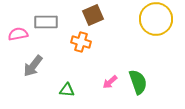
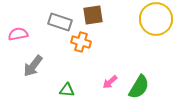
brown square: rotated 15 degrees clockwise
gray rectangle: moved 14 px right; rotated 20 degrees clockwise
green semicircle: moved 1 px right, 5 px down; rotated 50 degrees clockwise
